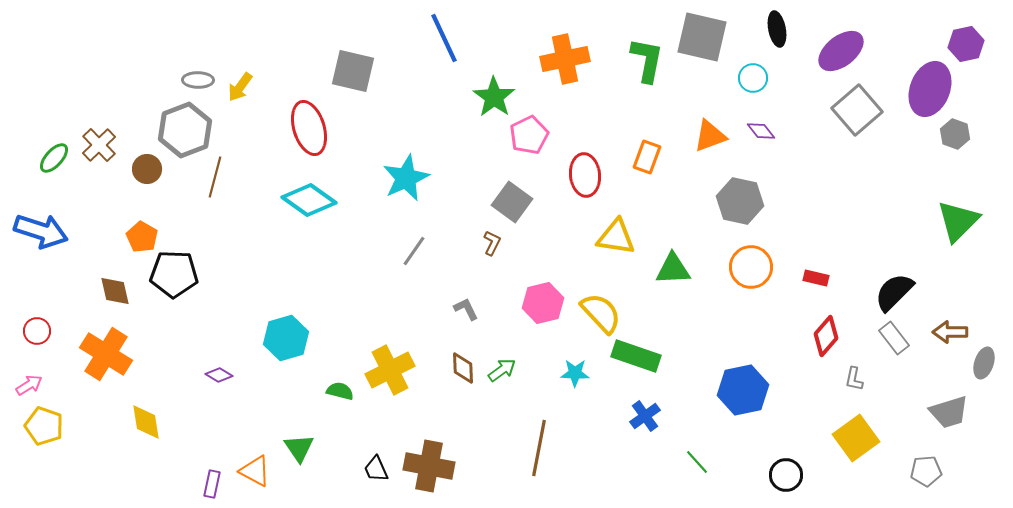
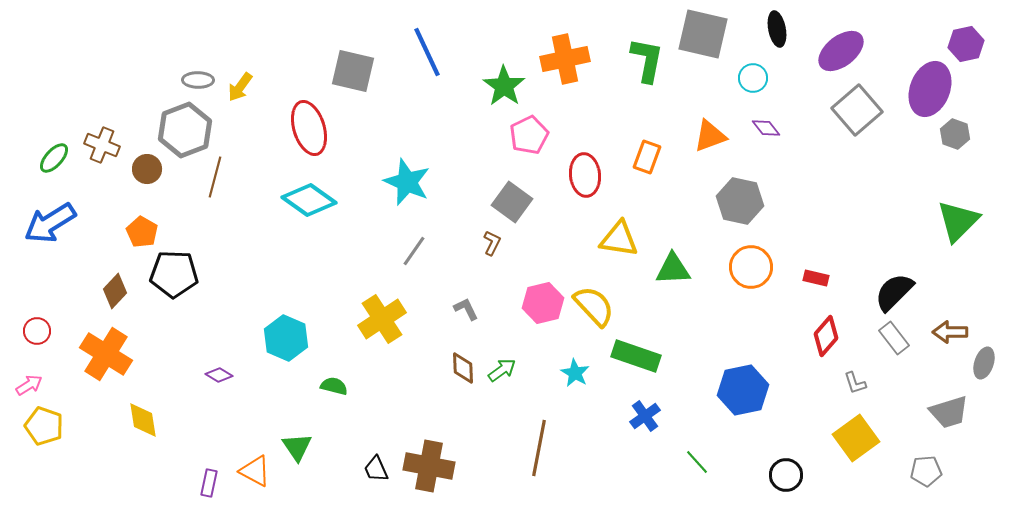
gray square at (702, 37): moved 1 px right, 3 px up
blue line at (444, 38): moved 17 px left, 14 px down
green star at (494, 97): moved 10 px right, 11 px up
purple diamond at (761, 131): moved 5 px right, 3 px up
brown cross at (99, 145): moved 3 px right; rotated 24 degrees counterclockwise
cyan star at (406, 178): moved 1 px right, 4 px down; rotated 24 degrees counterclockwise
blue arrow at (41, 231): moved 9 px right, 8 px up; rotated 130 degrees clockwise
orange pentagon at (142, 237): moved 5 px up
yellow triangle at (616, 237): moved 3 px right, 2 px down
brown diamond at (115, 291): rotated 56 degrees clockwise
yellow semicircle at (601, 313): moved 7 px left, 7 px up
cyan hexagon at (286, 338): rotated 21 degrees counterclockwise
yellow cross at (390, 370): moved 8 px left, 51 px up; rotated 6 degrees counterclockwise
cyan star at (575, 373): rotated 28 degrees clockwise
gray L-shape at (854, 379): moved 1 px right, 4 px down; rotated 30 degrees counterclockwise
green semicircle at (340, 391): moved 6 px left, 5 px up
yellow diamond at (146, 422): moved 3 px left, 2 px up
green triangle at (299, 448): moved 2 px left, 1 px up
purple rectangle at (212, 484): moved 3 px left, 1 px up
